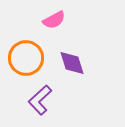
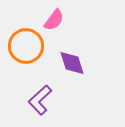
pink semicircle: rotated 25 degrees counterclockwise
orange circle: moved 12 px up
